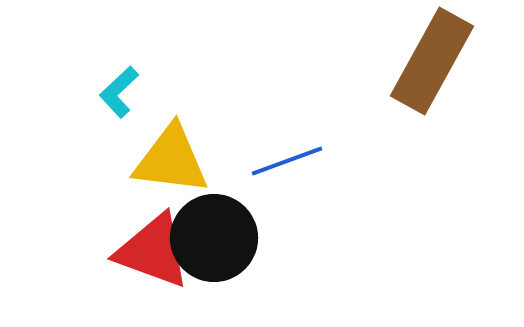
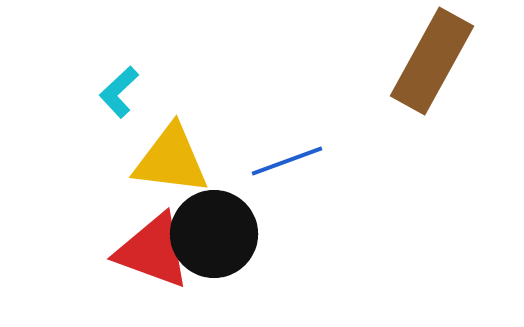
black circle: moved 4 px up
